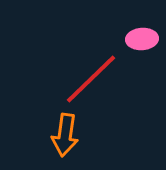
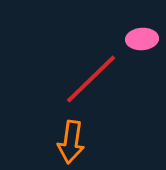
orange arrow: moved 6 px right, 7 px down
